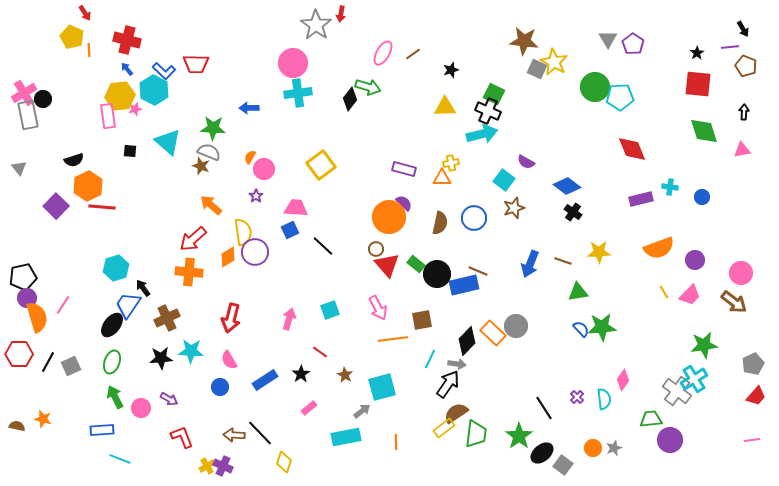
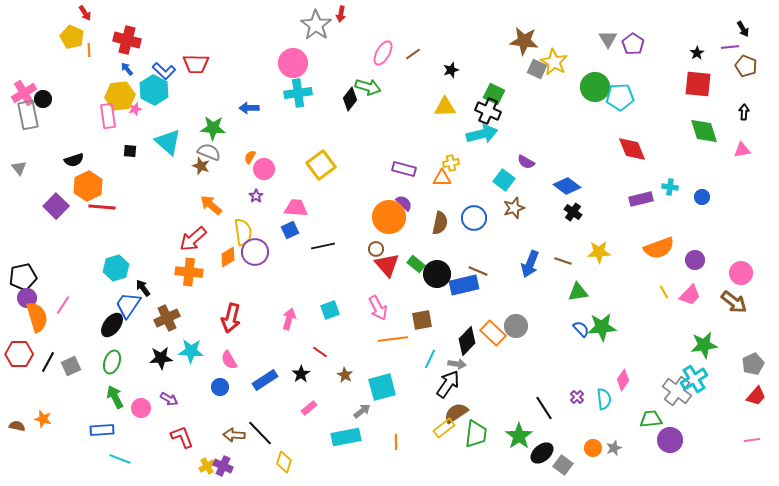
black line at (323, 246): rotated 55 degrees counterclockwise
